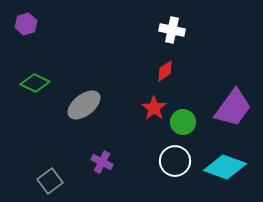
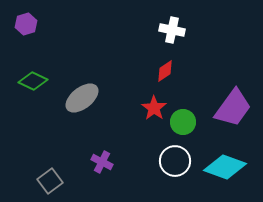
green diamond: moved 2 px left, 2 px up
gray ellipse: moved 2 px left, 7 px up
